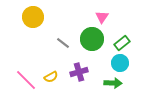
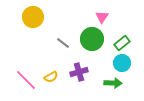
cyan circle: moved 2 px right
